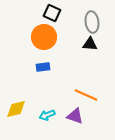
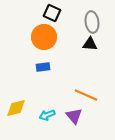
yellow diamond: moved 1 px up
purple triangle: moved 1 px left; rotated 30 degrees clockwise
